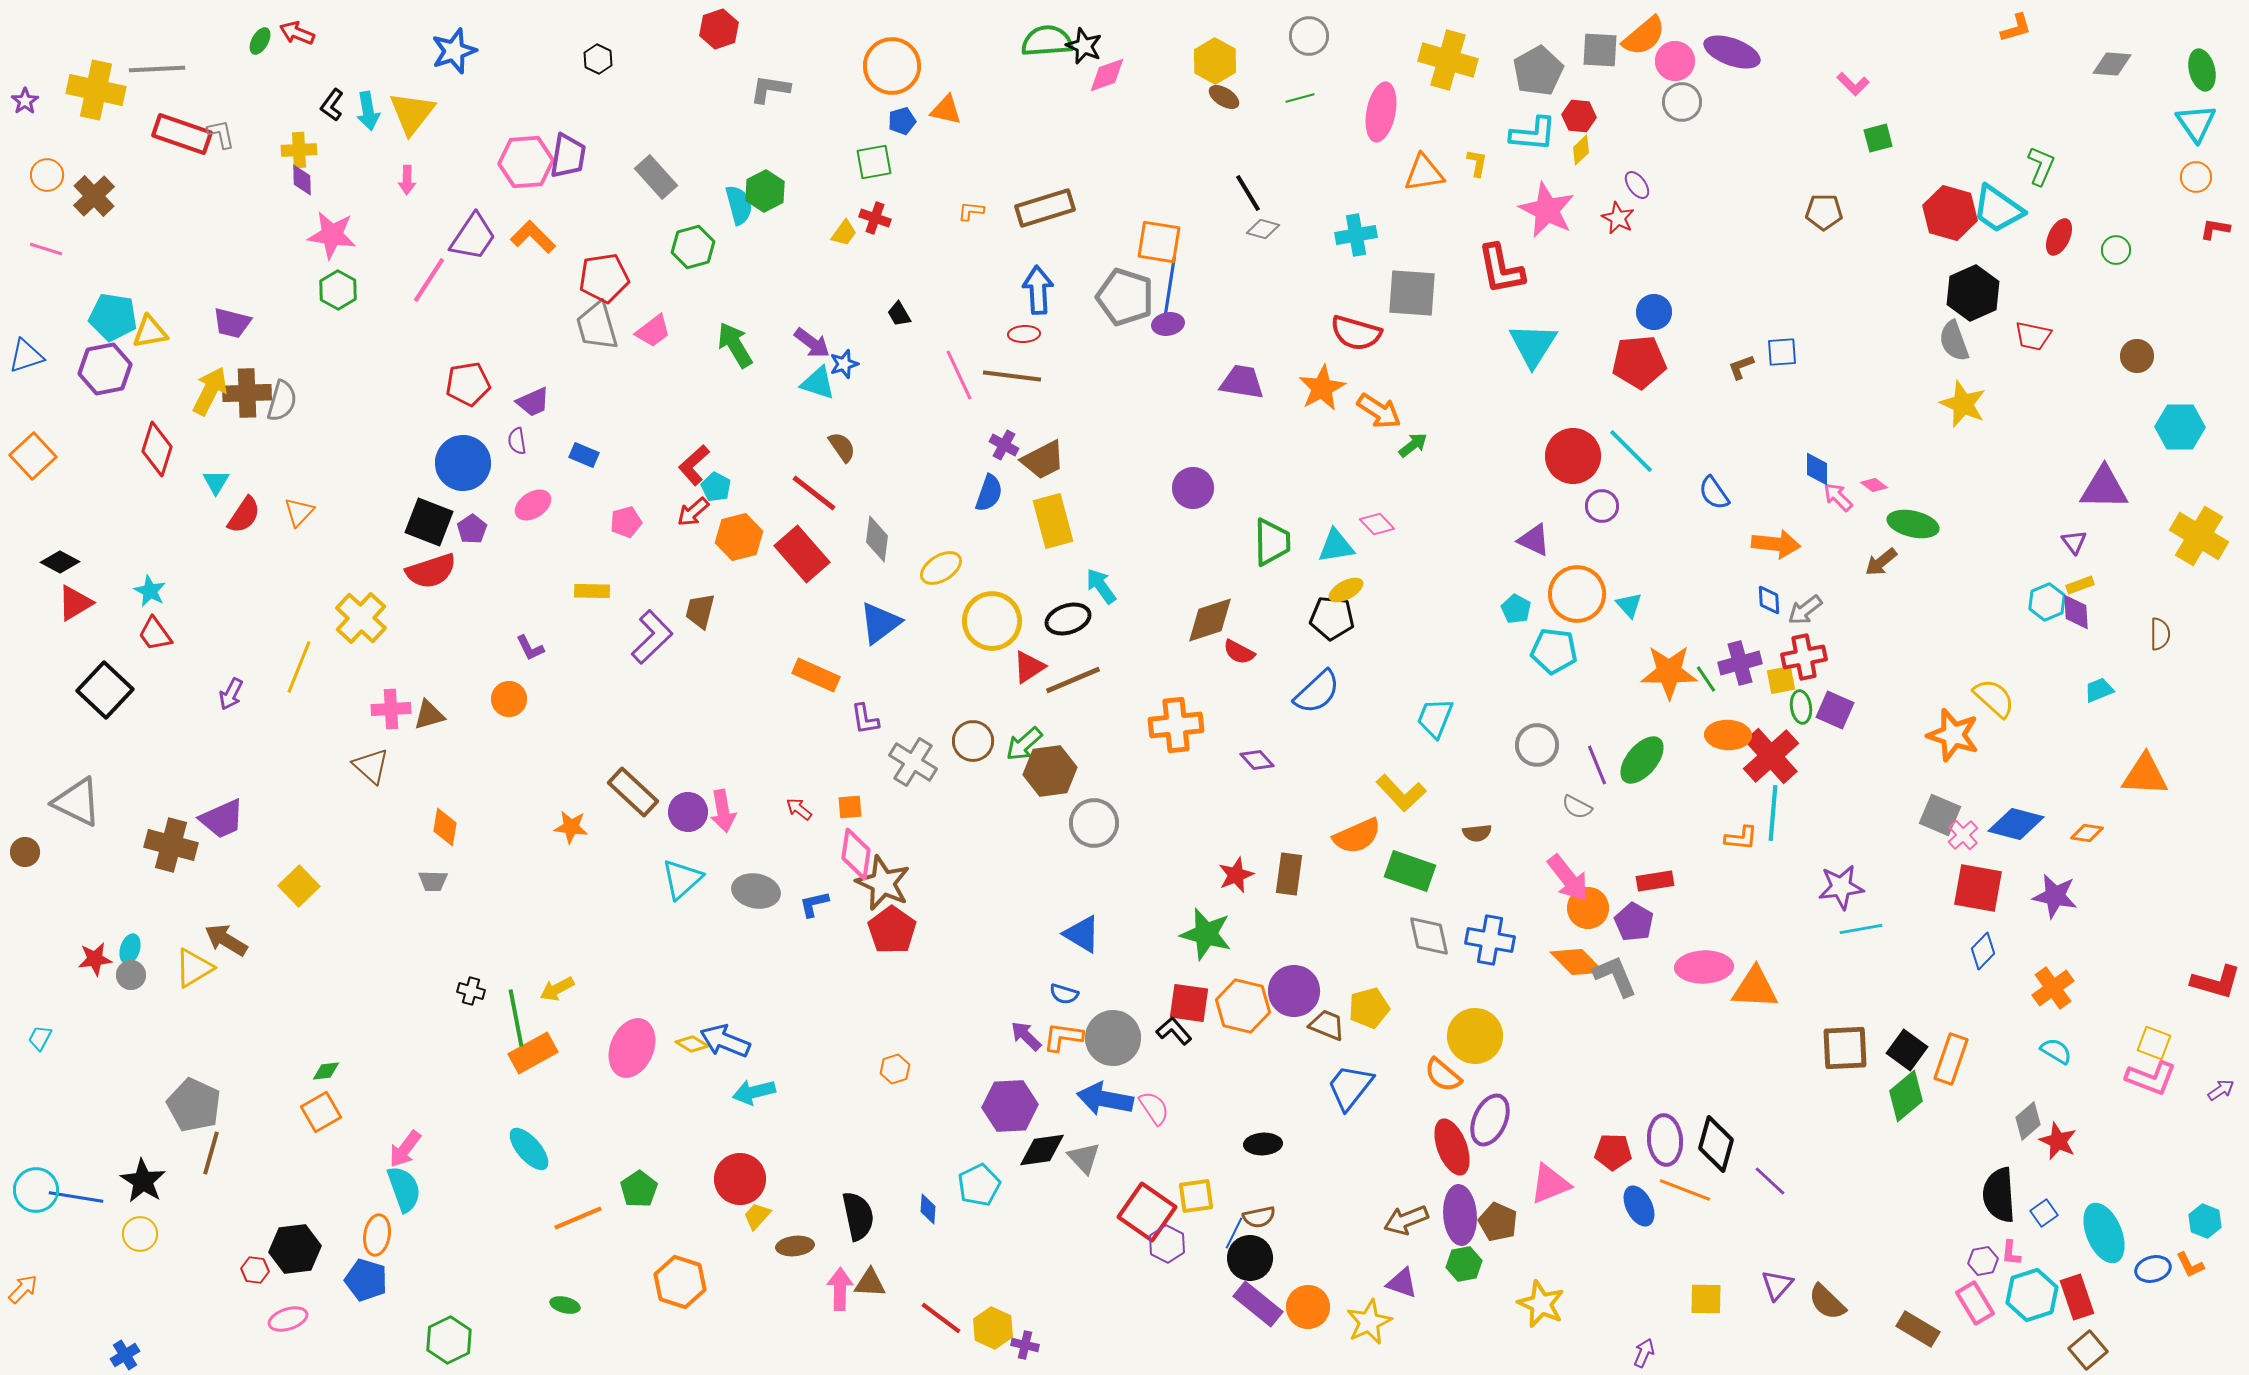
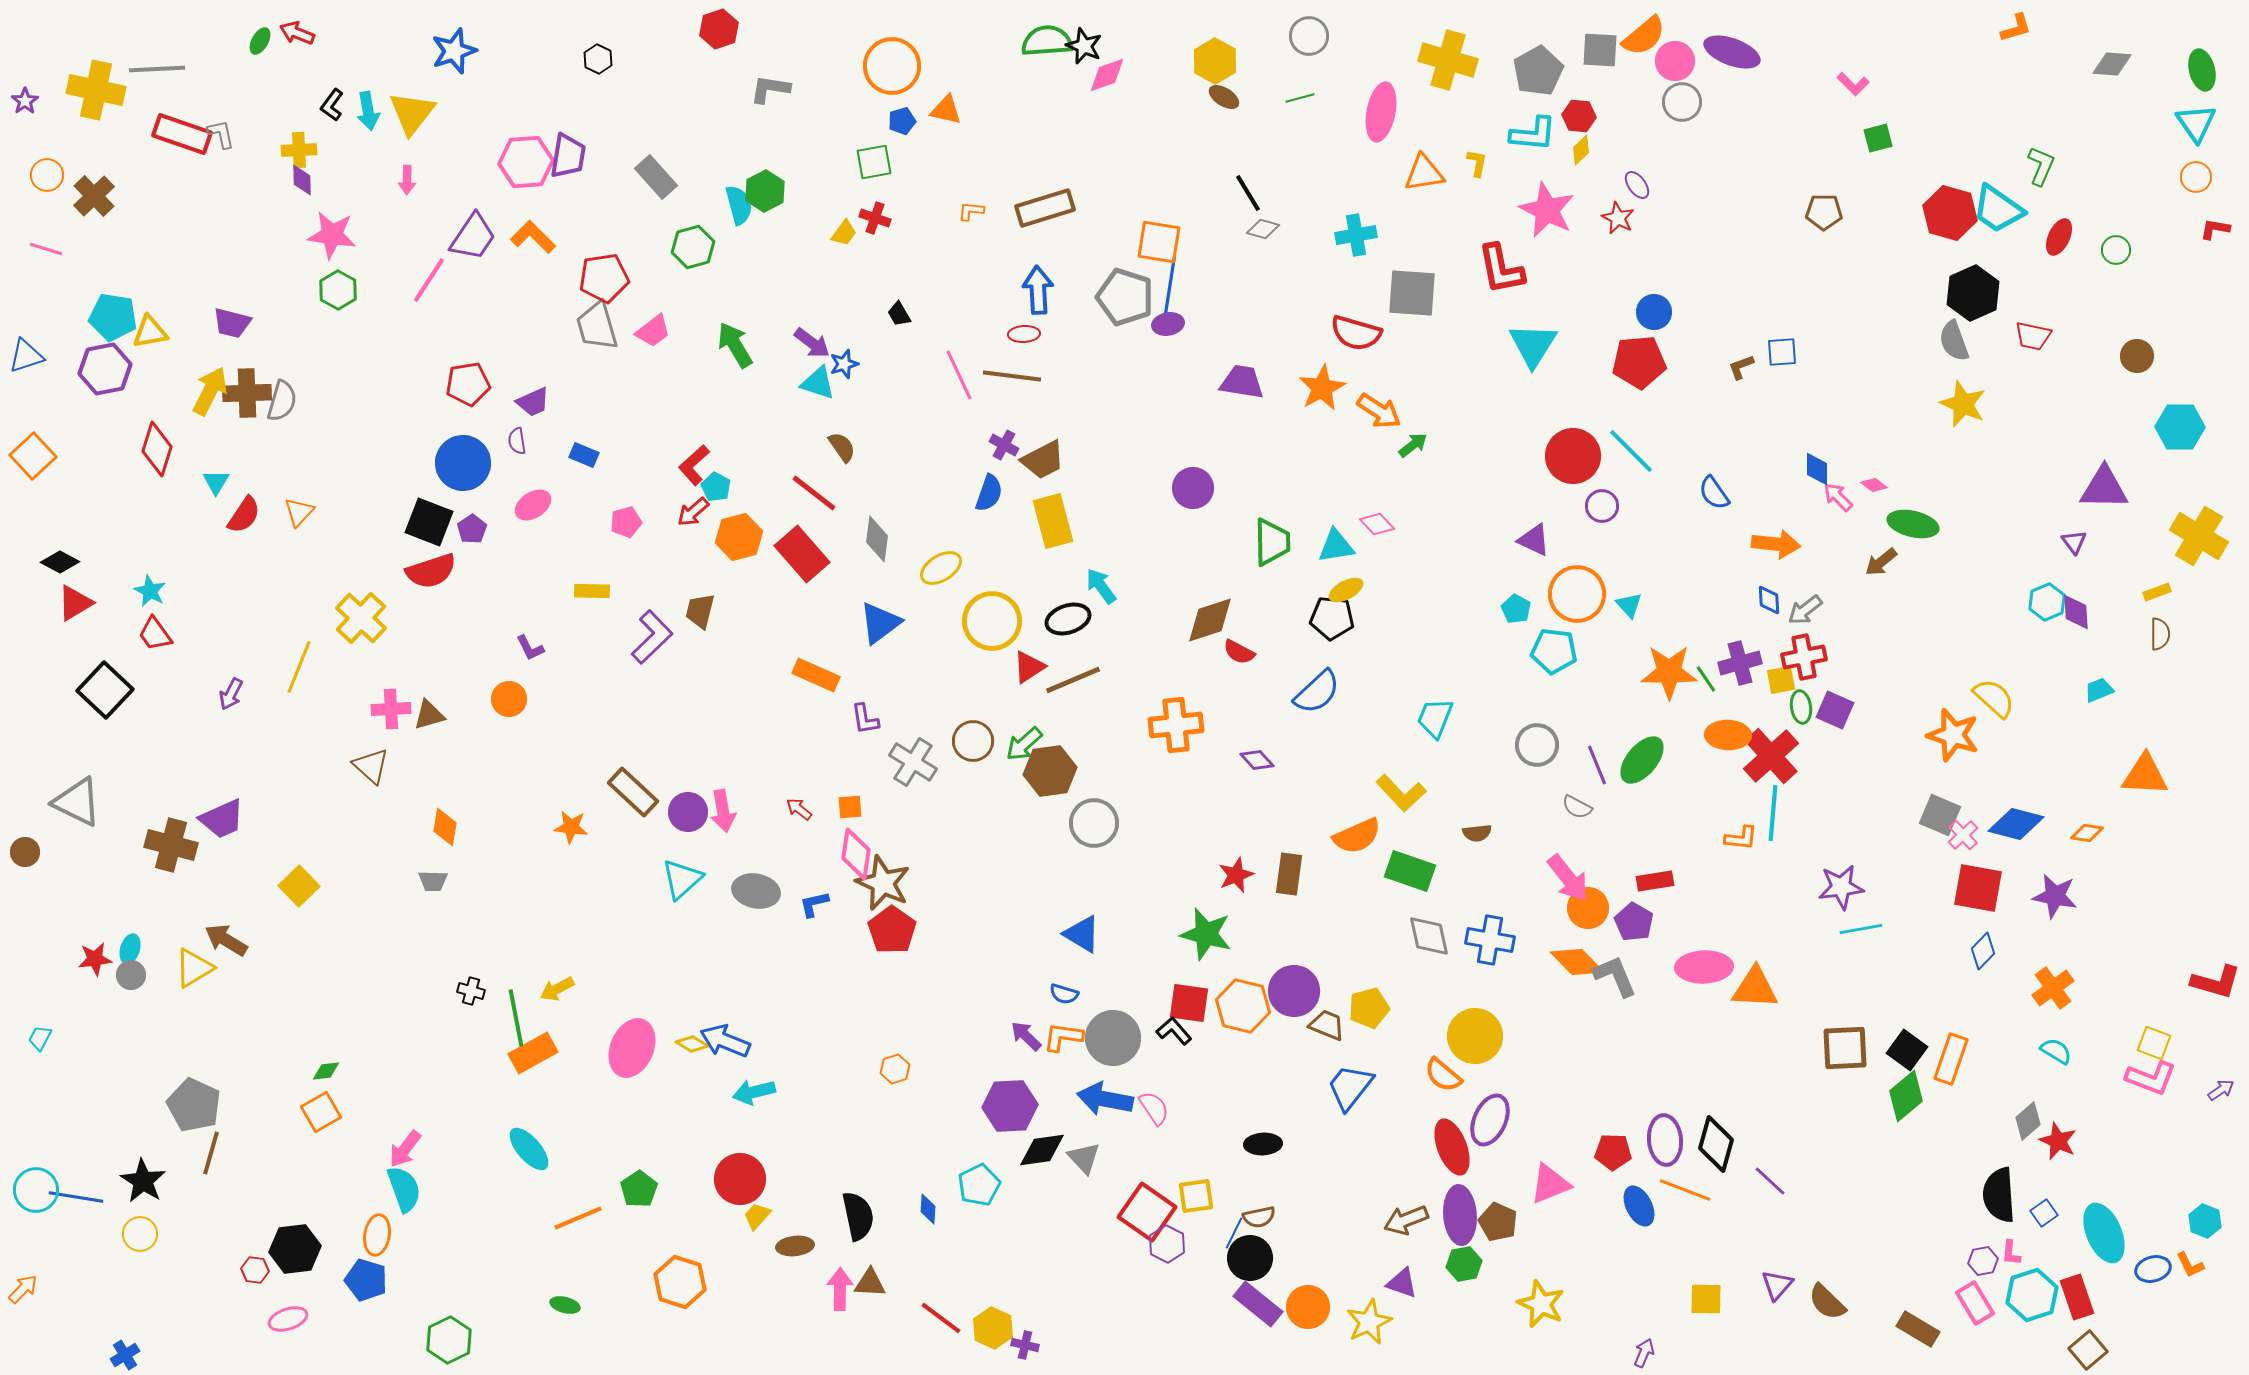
yellow rectangle at (2080, 585): moved 77 px right, 7 px down
